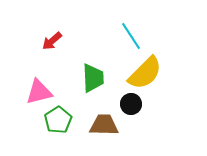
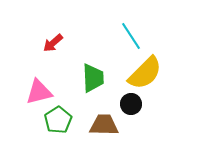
red arrow: moved 1 px right, 2 px down
